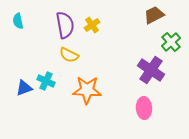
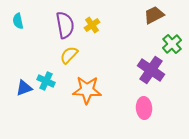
green cross: moved 1 px right, 2 px down
yellow semicircle: rotated 108 degrees clockwise
